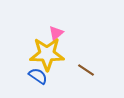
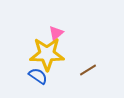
brown line: moved 2 px right; rotated 66 degrees counterclockwise
